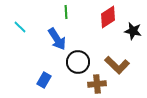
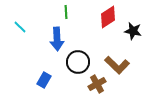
blue arrow: rotated 30 degrees clockwise
brown cross: rotated 24 degrees counterclockwise
